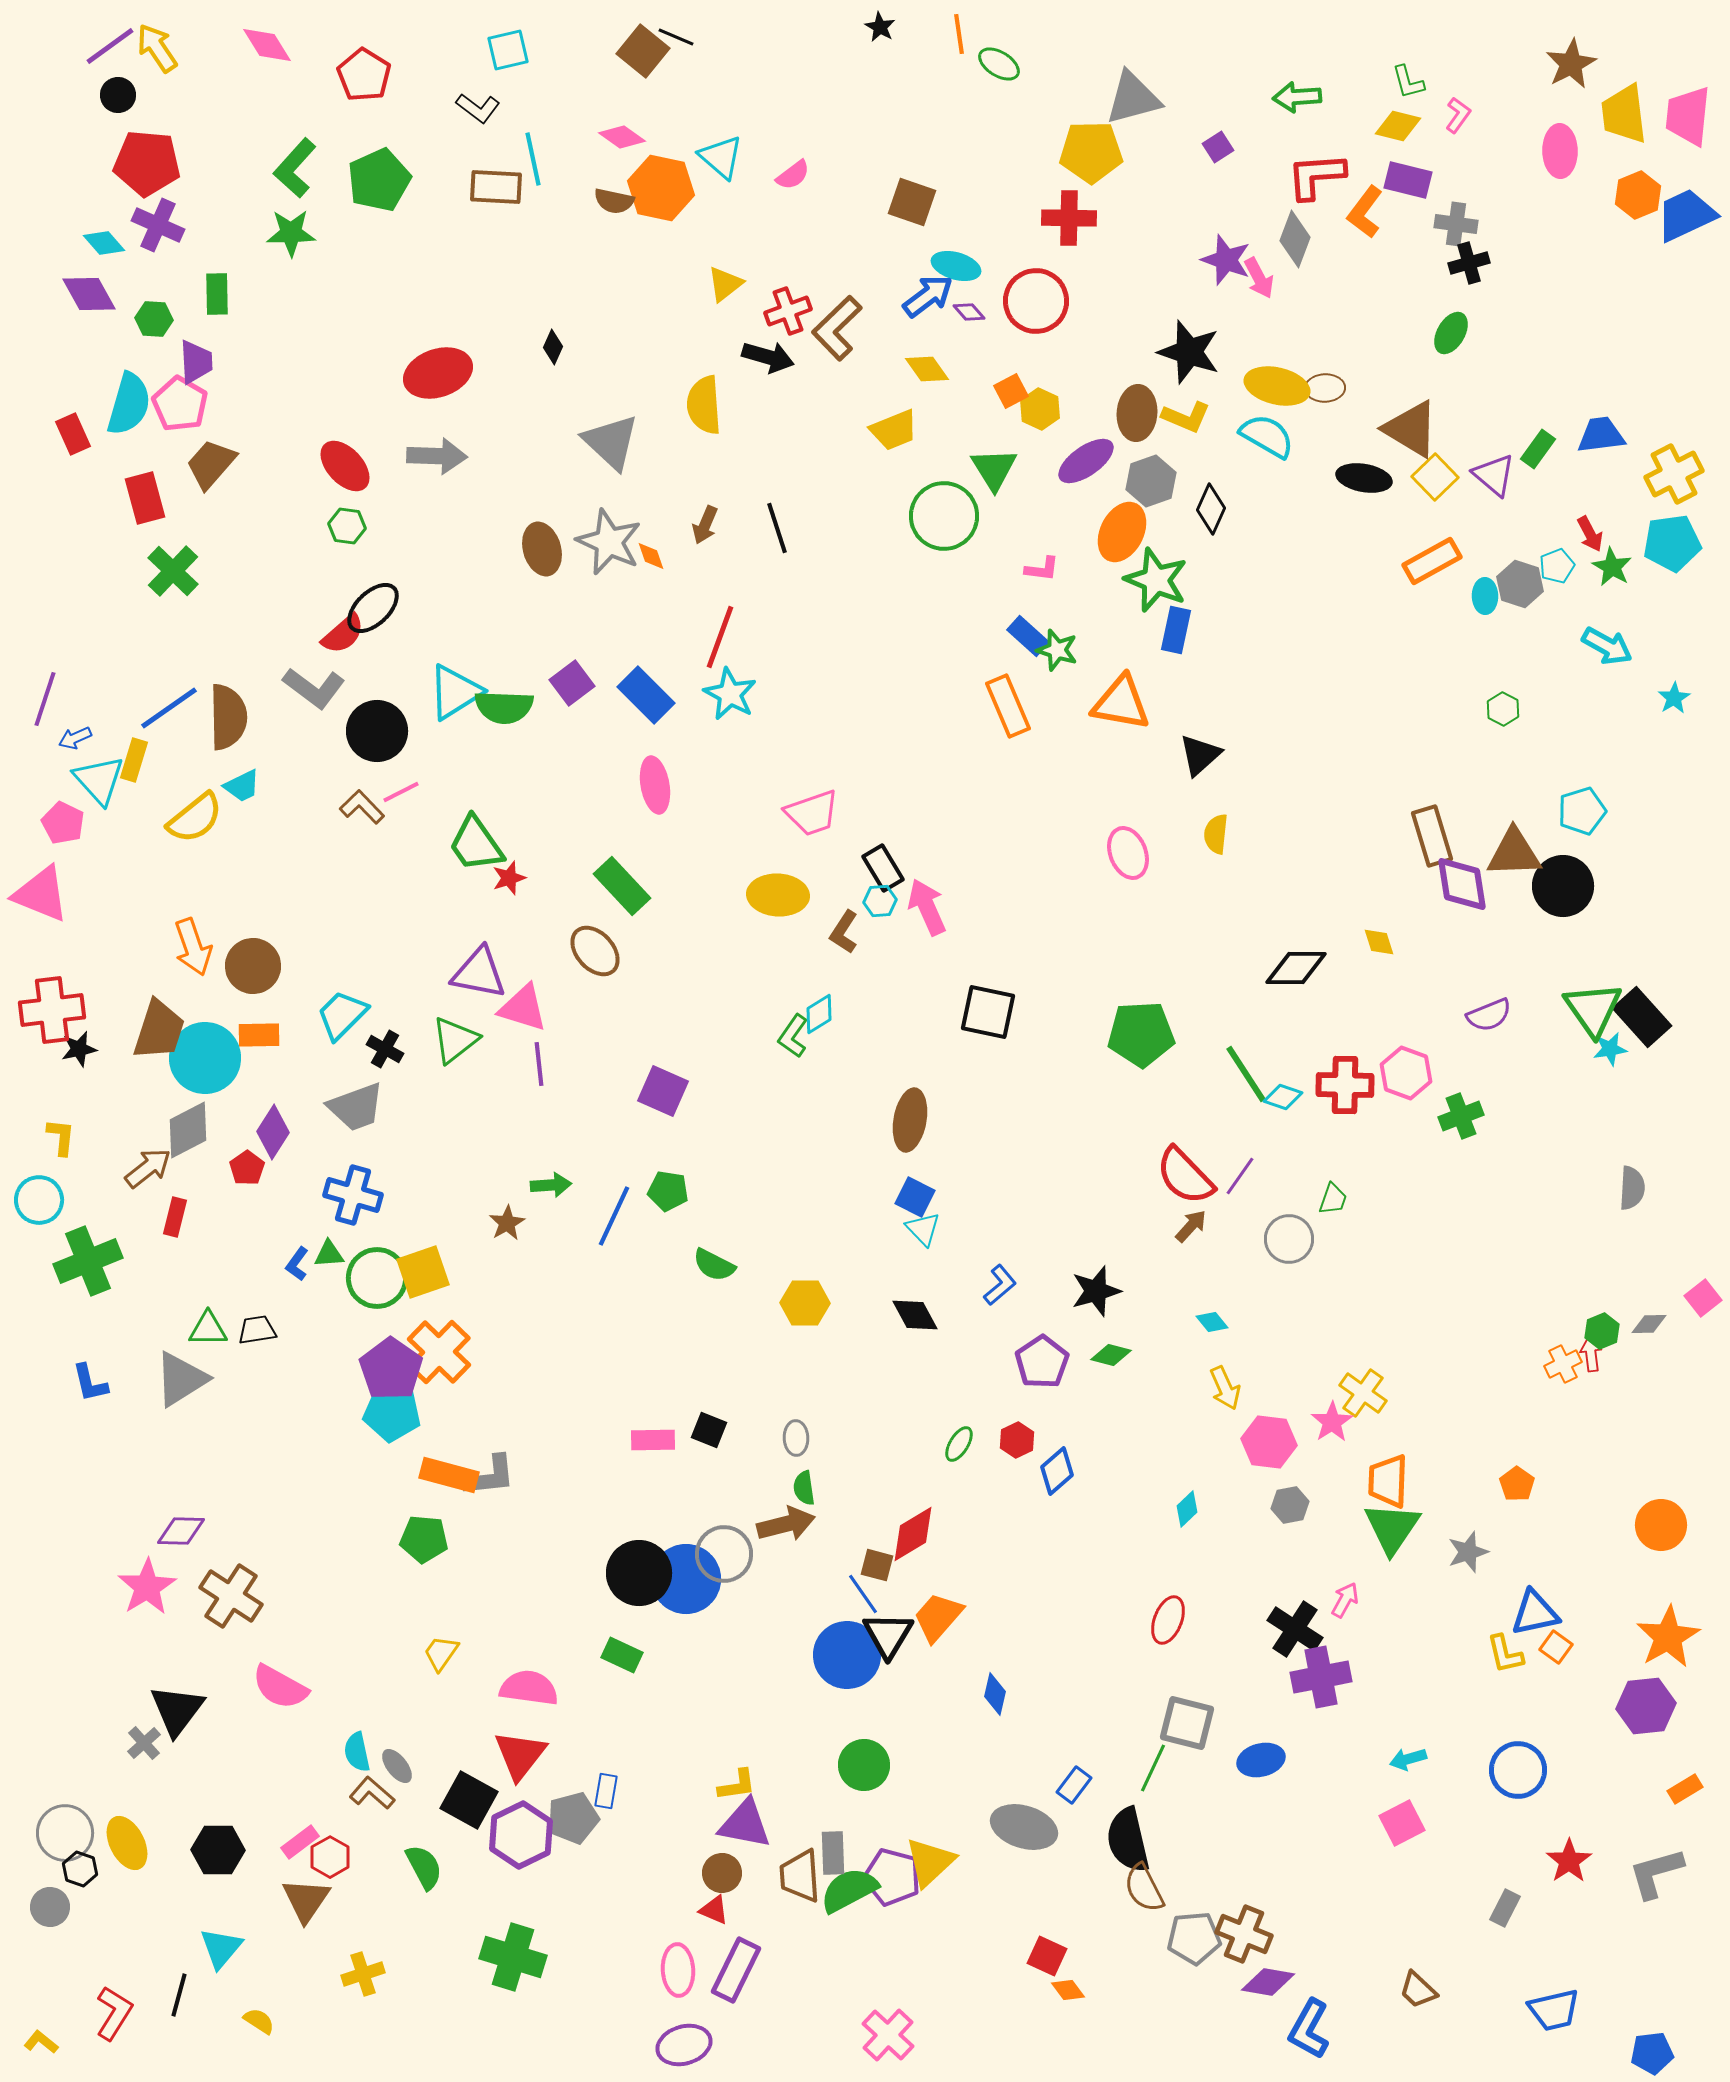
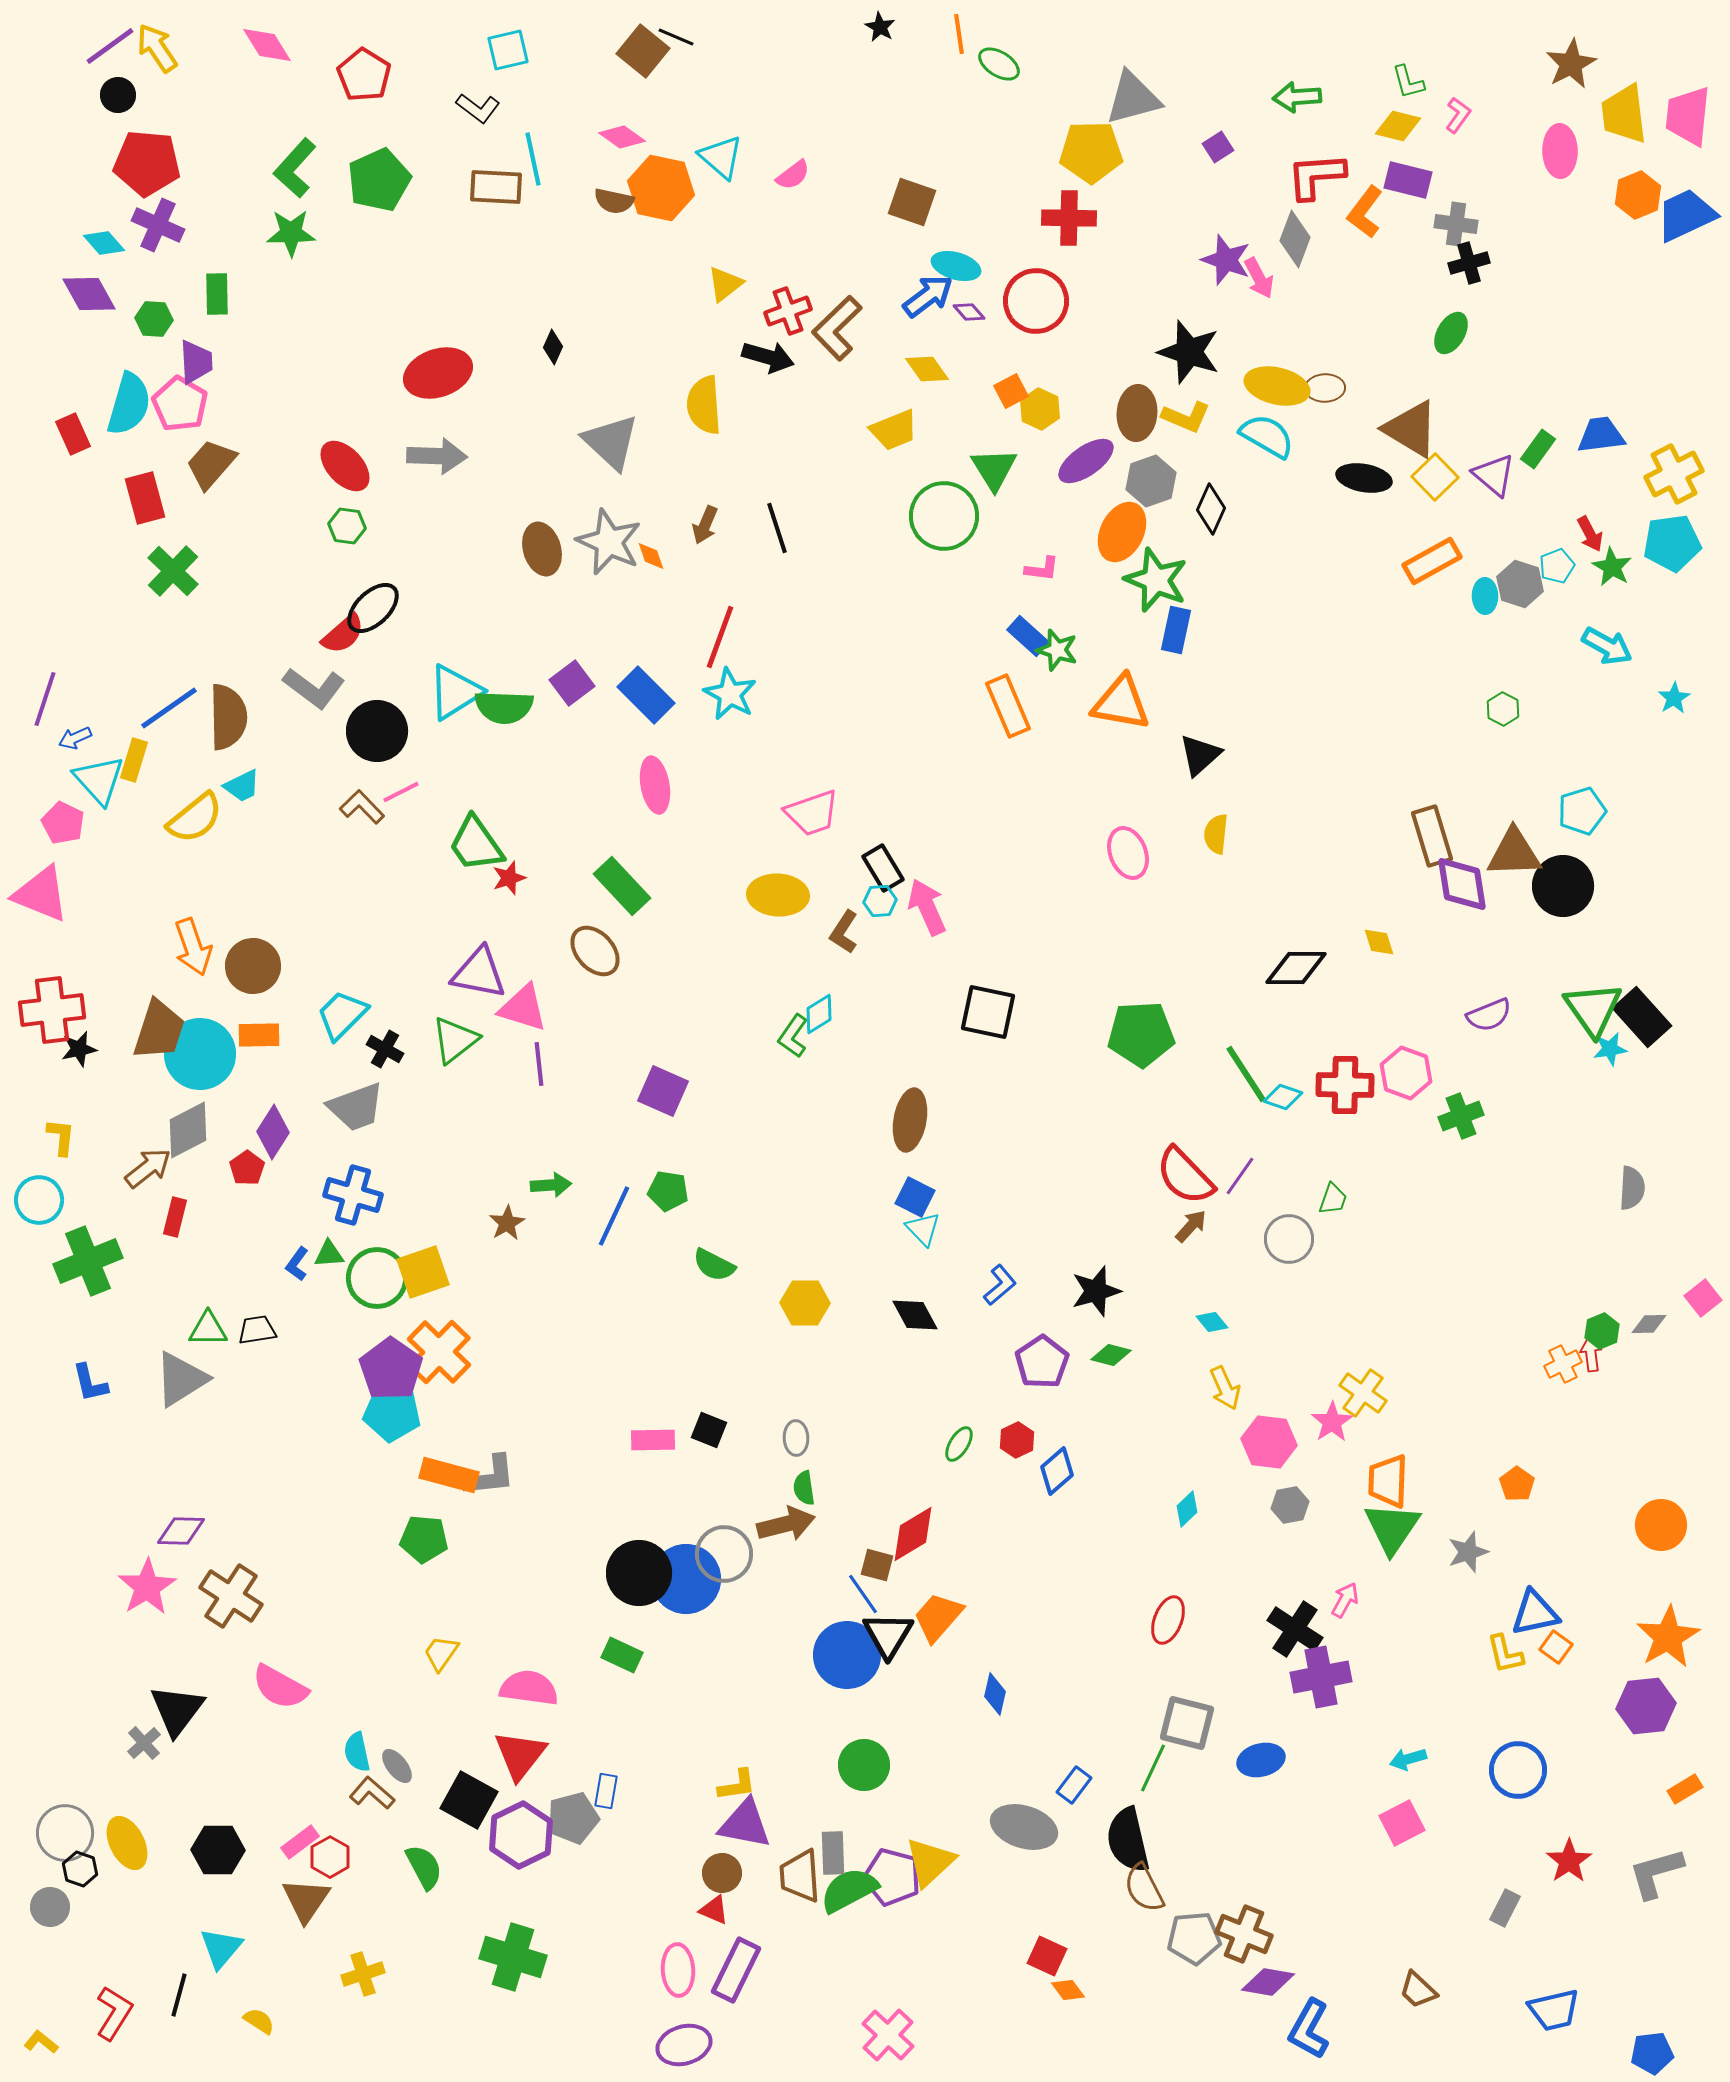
cyan circle at (205, 1058): moved 5 px left, 4 px up
